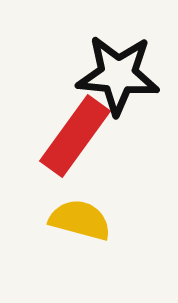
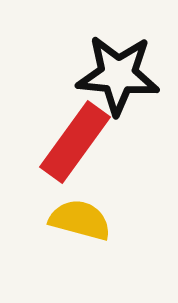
red rectangle: moved 6 px down
